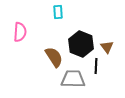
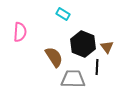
cyan rectangle: moved 5 px right, 2 px down; rotated 56 degrees counterclockwise
black hexagon: moved 2 px right
black line: moved 1 px right, 1 px down
